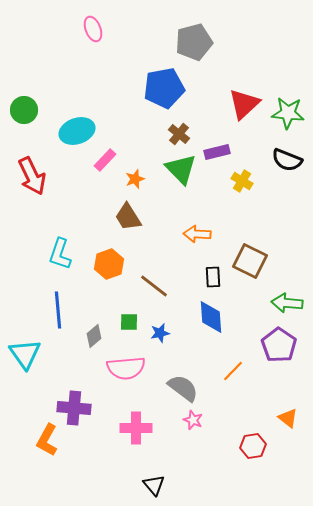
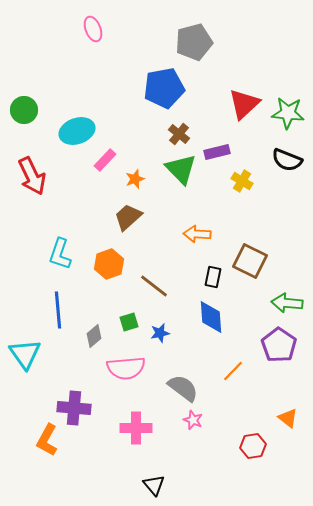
brown trapezoid: rotated 80 degrees clockwise
black rectangle: rotated 15 degrees clockwise
green square: rotated 18 degrees counterclockwise
